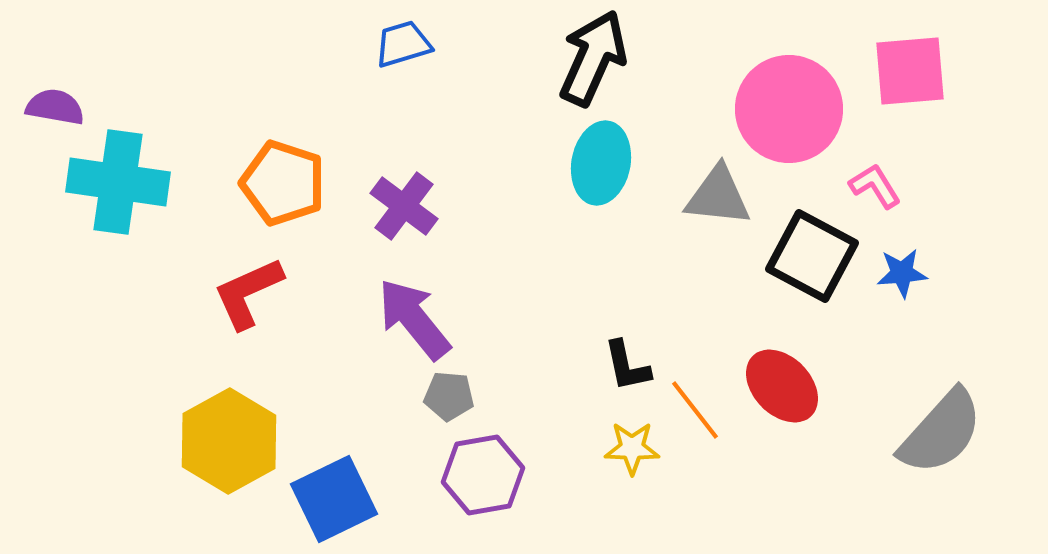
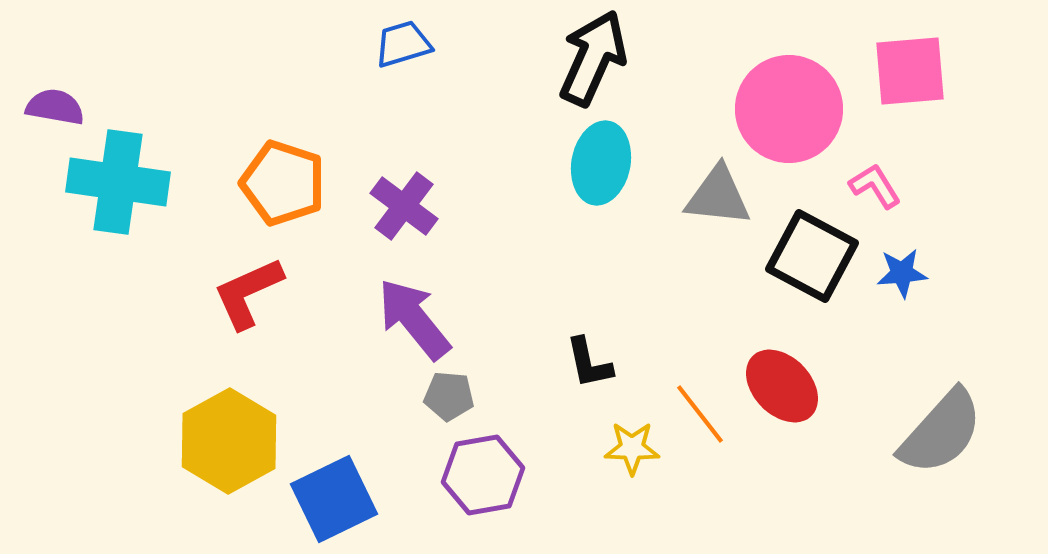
black L-shape: moved 38 px left, 3 px up
orange line: moved 5 px right, 4 px down
